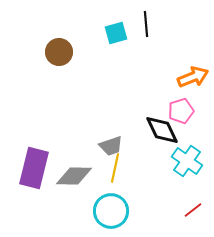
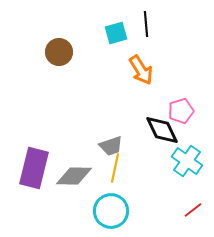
orange arrow: moved 52 px left, 7 px up; rotated 80 degrees clockwise
